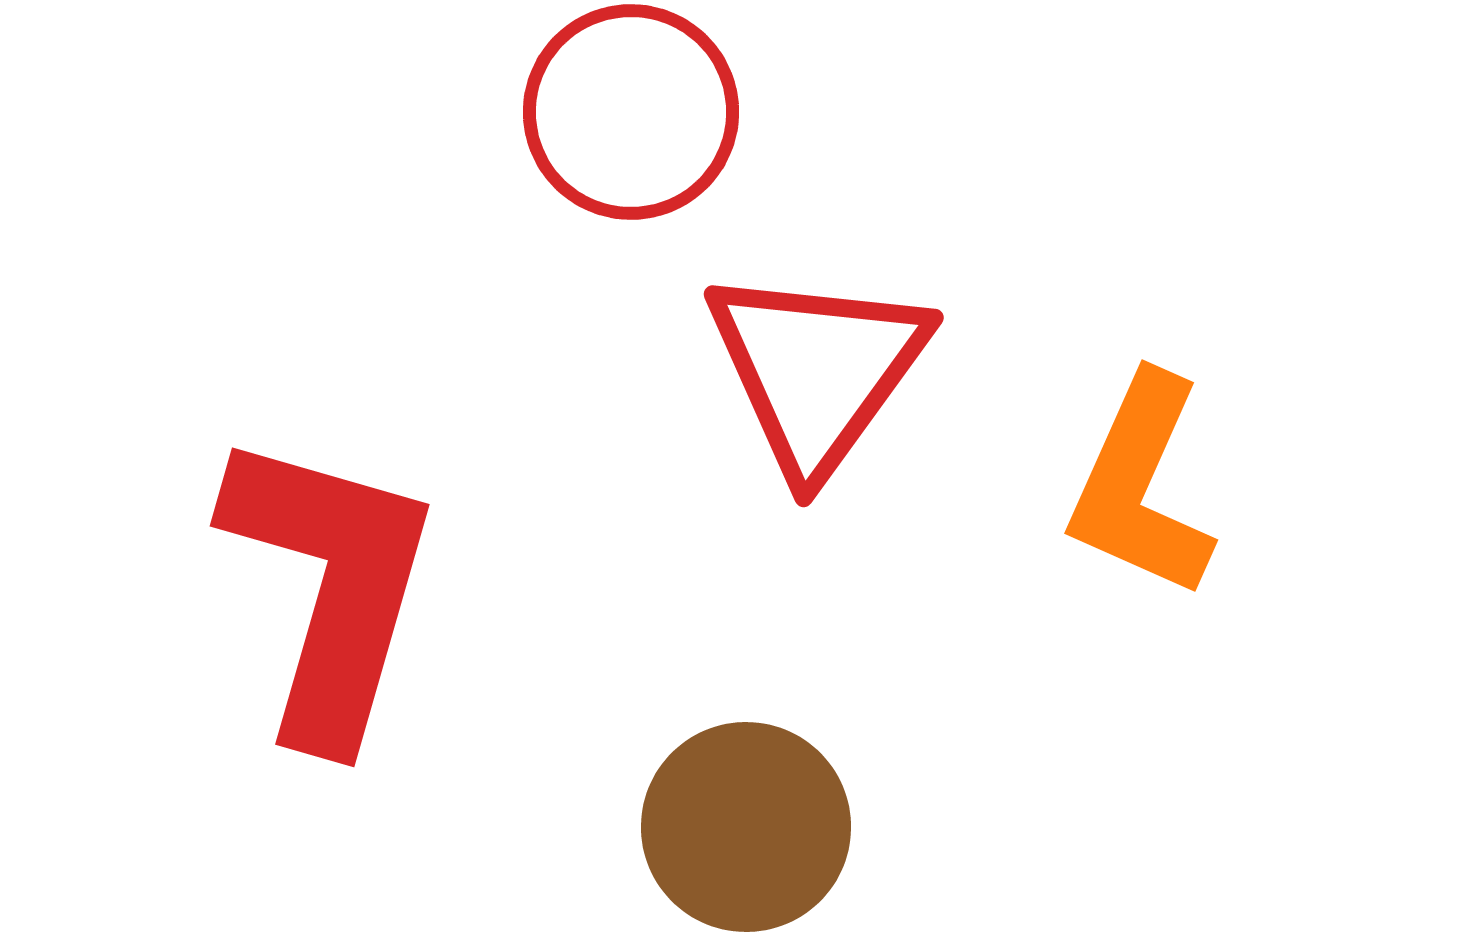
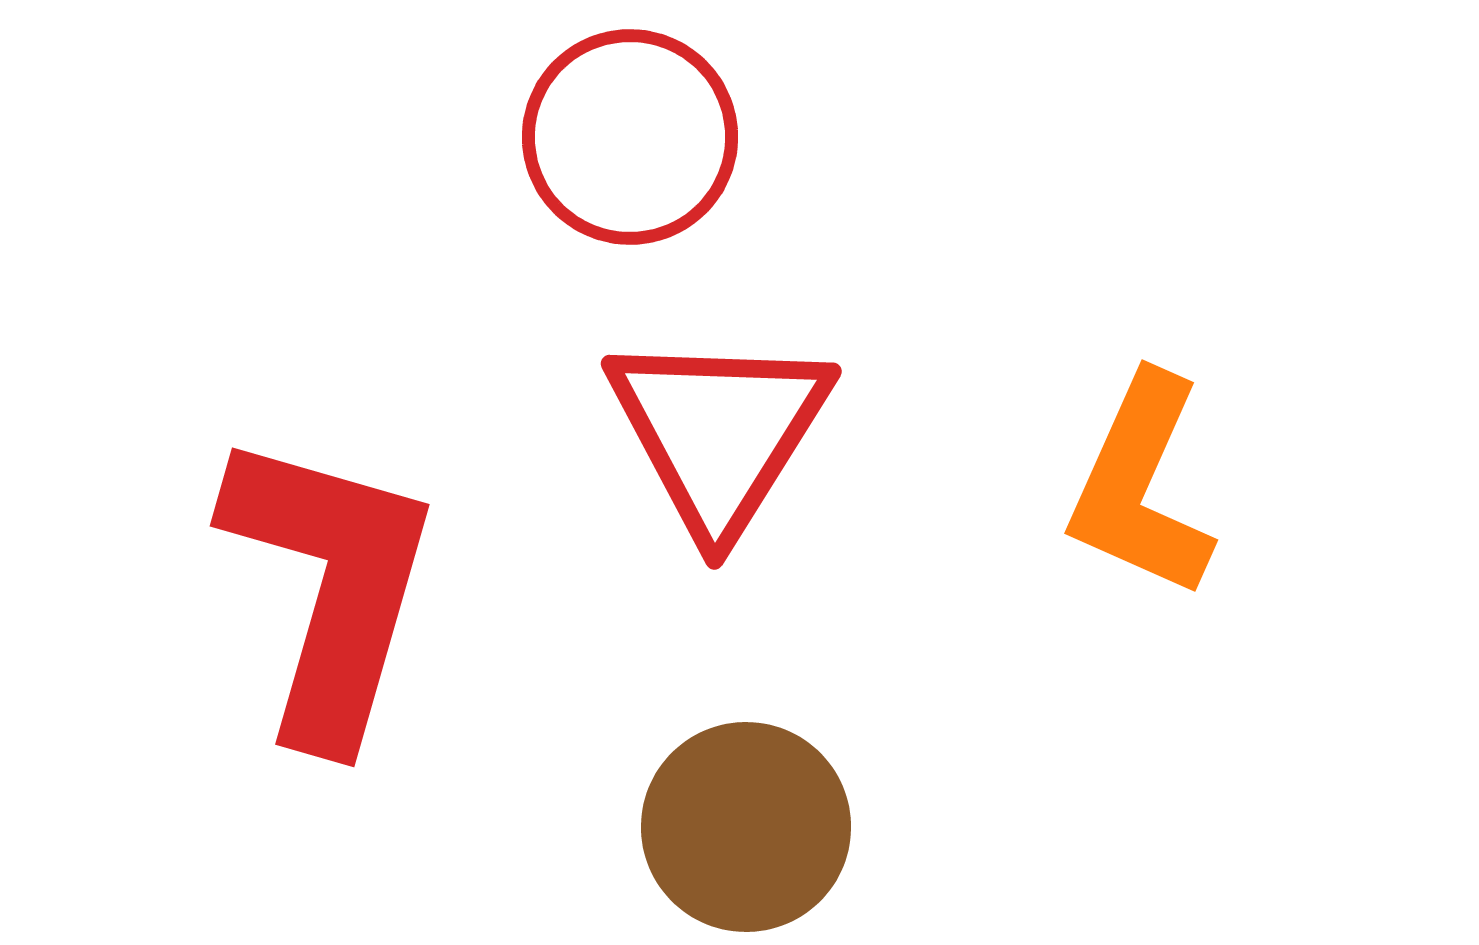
red circle: moved 1 px left, 25 px down
red triangle: moved 98 px left, 62 px down; rotated 4 degrees counterclockwise
